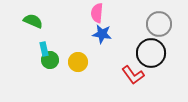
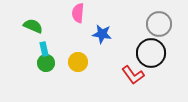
pink semicircle: moved 19 px left
green semicircle: moved 5 px down
green circle: moved 4 px left, 3 px down
